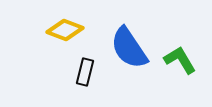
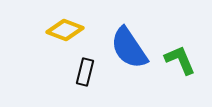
green L-shape: rotated 8 degrees clockwise
